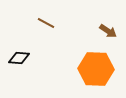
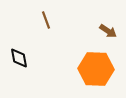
brown line: moved 3 px up; rotated 42 degrees clockwise
black diamond: rotated 75 degrees clockwise
